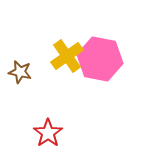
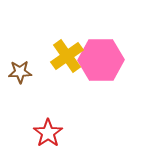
pink hexagon: moved 1 px right, 1 px down; rotated 12 degrees counterclockwise
brown star: rotated 15 degrees counterclockwise
